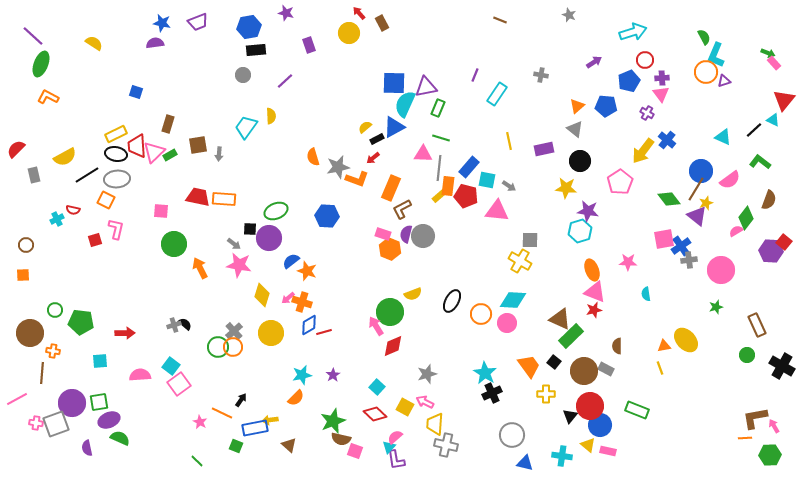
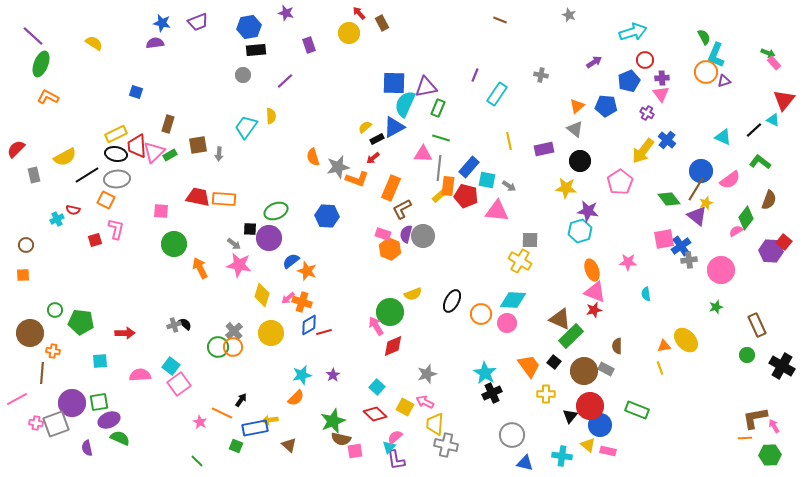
pink square at (355, 451): rotated 28 degrees counterclockwise
